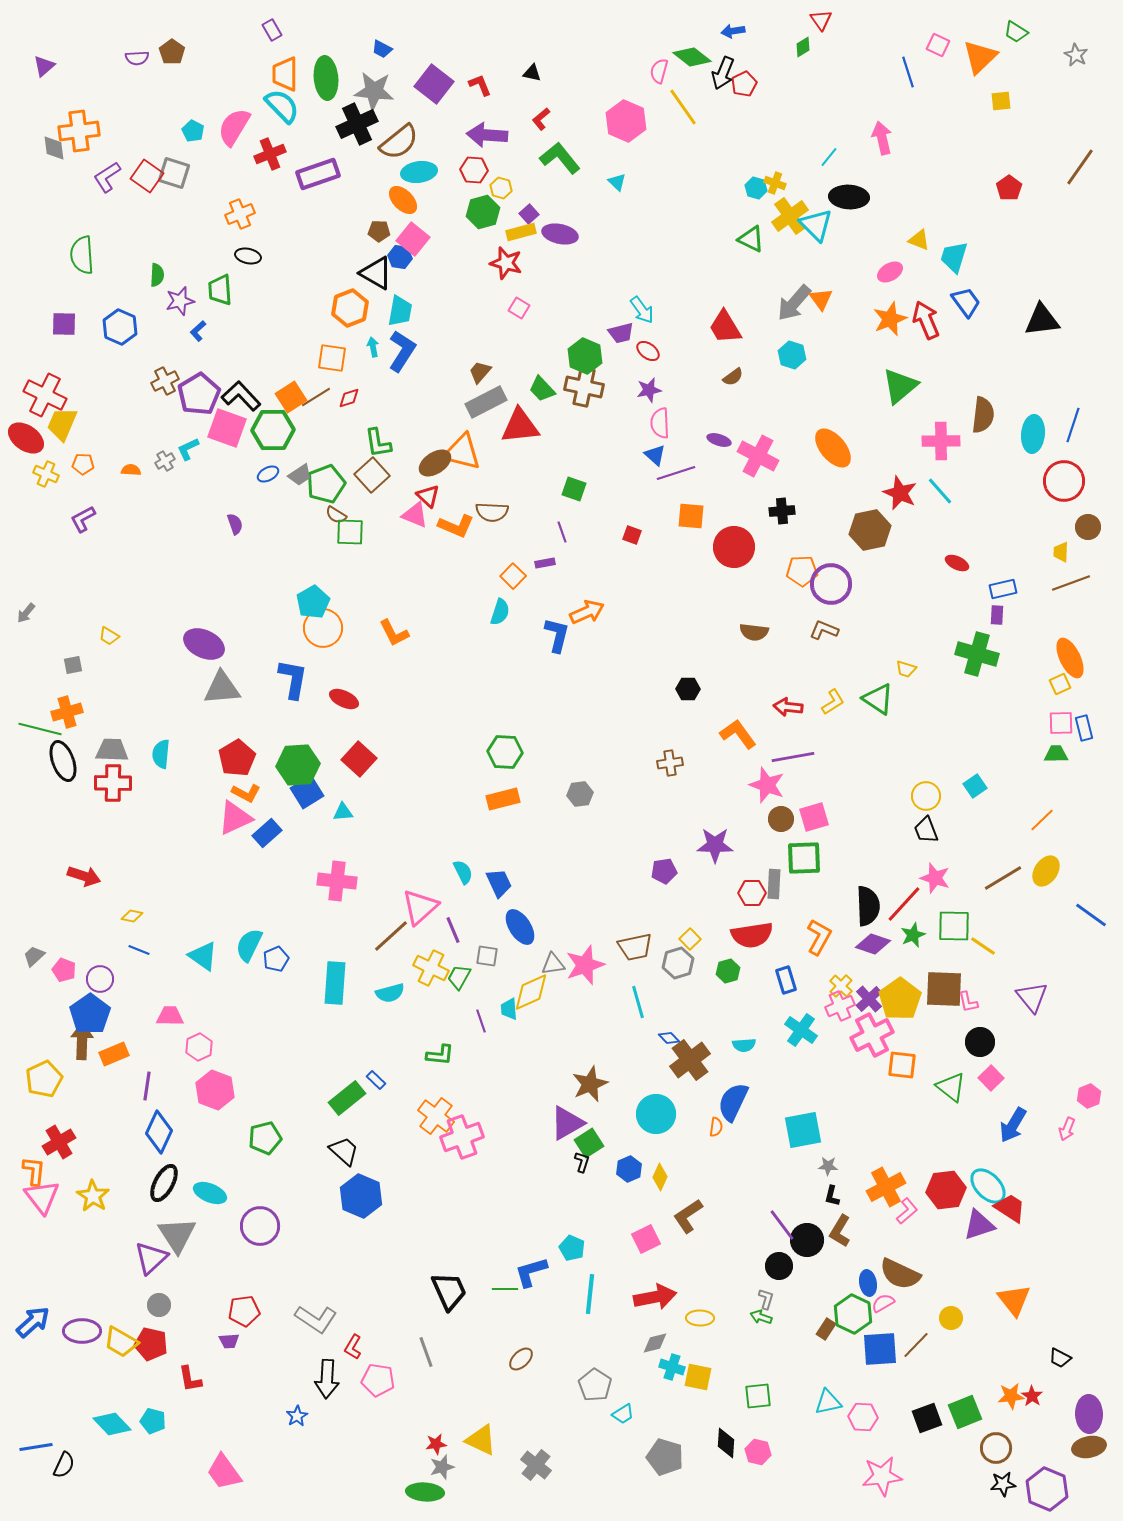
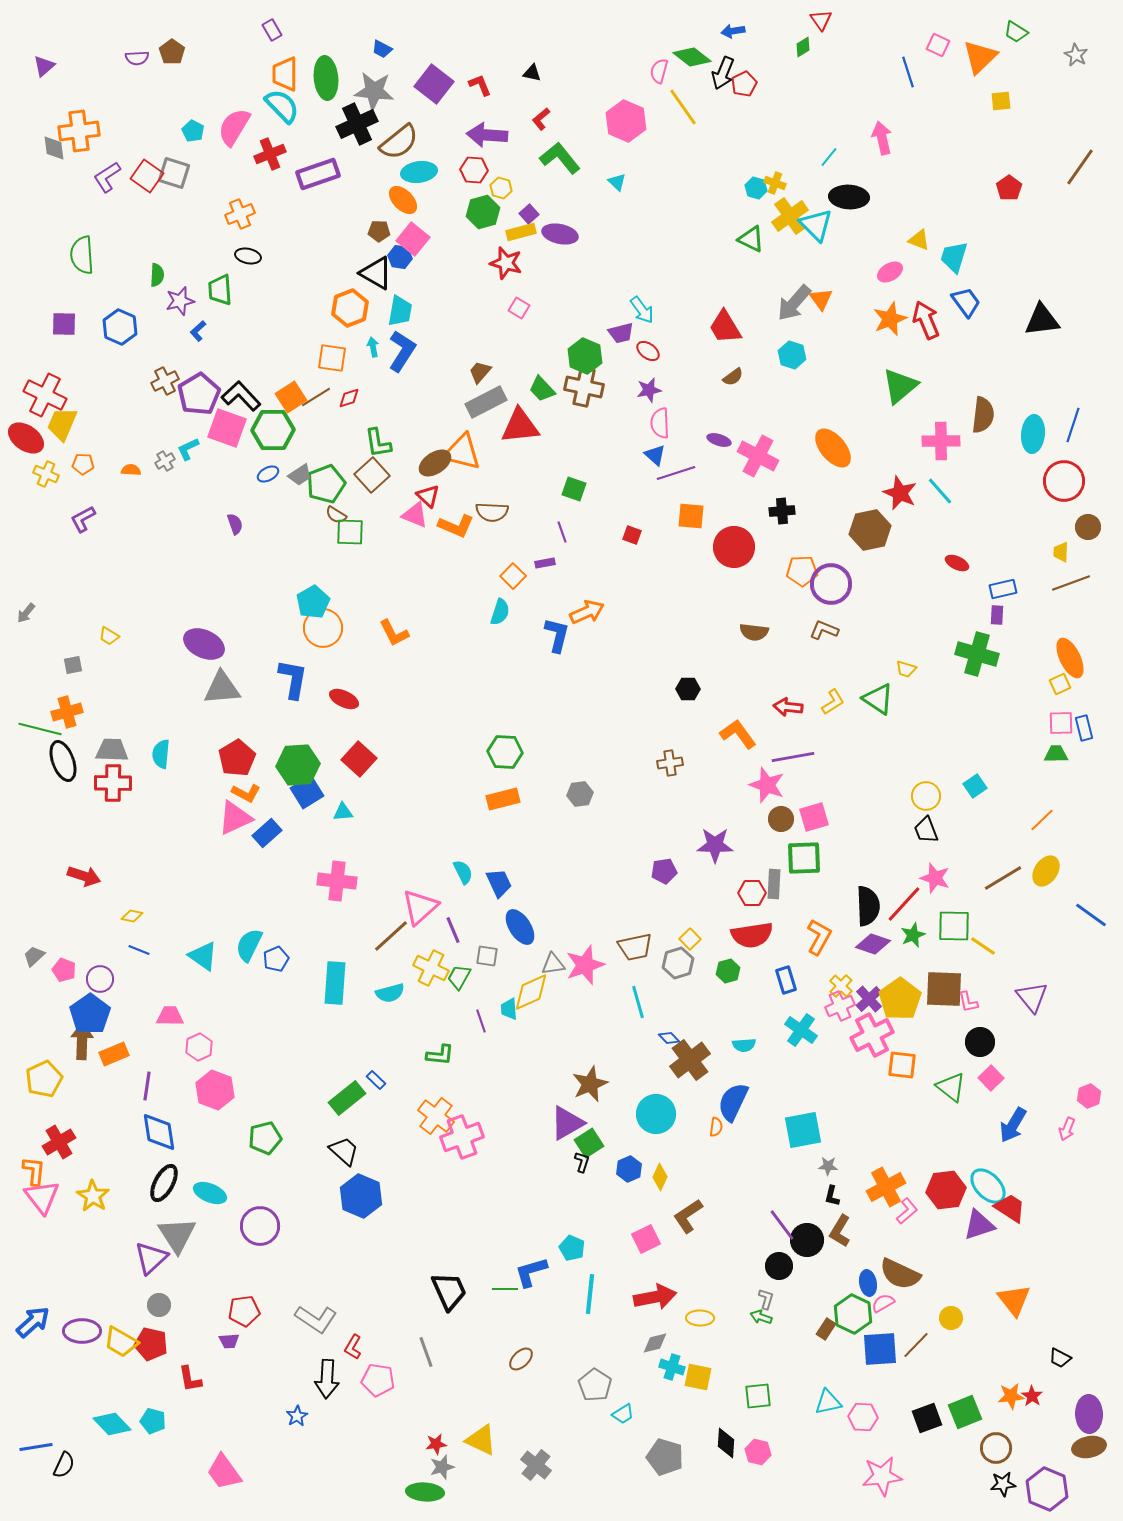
blue diamond at (159, 1132): rotated 33 degrees counterclockwise
